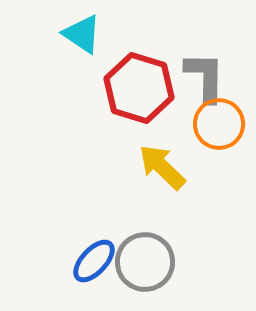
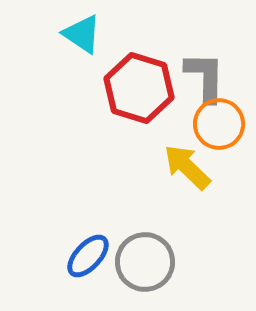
yellow arrow: moved 25 px right
blue ellipse: moved 6 px left, 5 px up
